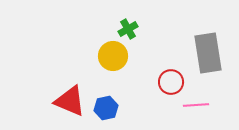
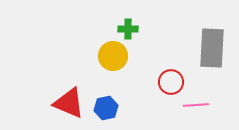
green cross: rotated 30 degrees clockwise
gray rectangle: moved 4 px right, 5 px up; rotated 12 degrees clockwise
red triangle: moved 1 px left, 2 px down
